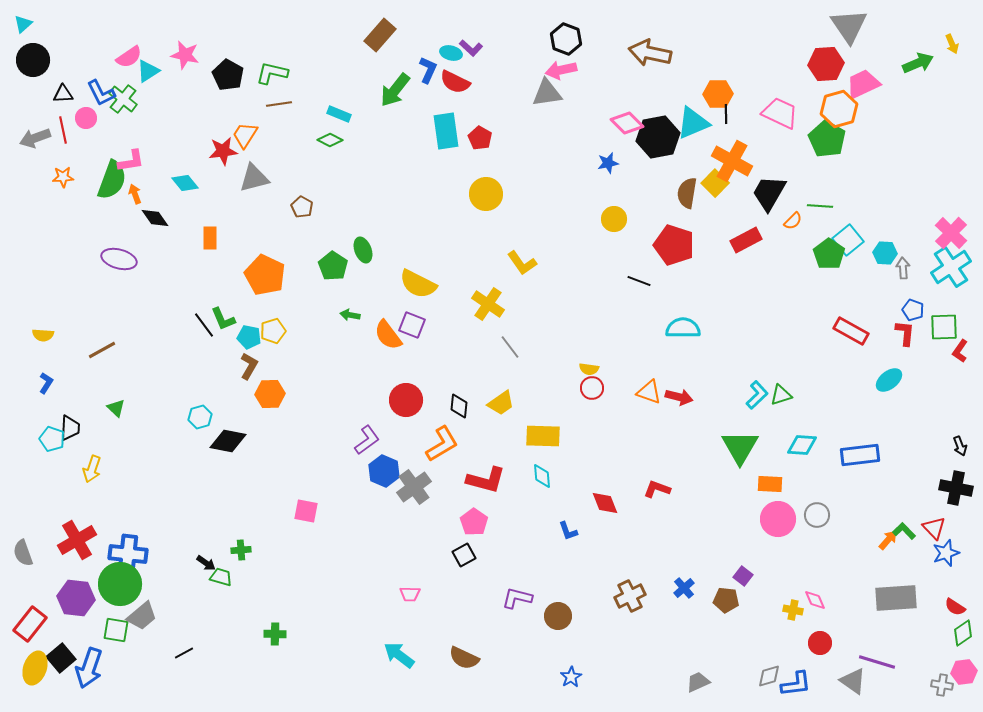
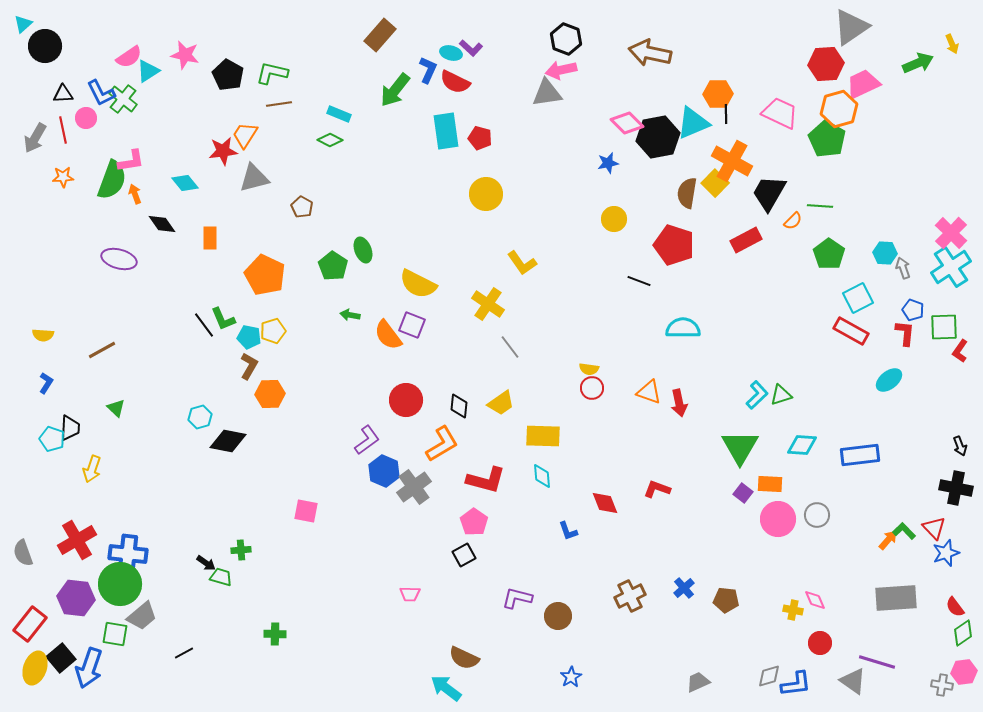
gray triangle at (849, 26): moved 2 px right, 1 px down; rotated 30 degrees clockwise
black circle at (33, 60): moved 12 px right, 14 px up
gray arrow at (35, 138): rotated 40 degrees counterclockwise
red pentagon at (480, 138): rotated 15 degrees counterclockwise
black diamond at (155, 218): moved 7 px right, 6 px down
cyan square at (848, 240): moved 10 px right, 58 px down; rotated 12 degrees clockwise
gray arrow at (903, 268): rotated 15 degrees counterclockwise
red arrow at (679, 397): moved 6 px down; rotated 64 degrees clockwise
purple square at (743, 576): moved 83 px up
red semicircle at (955, 607): rotated 20 degrees clockwise
green square at (116, 630): moved 1 px left, 4 px down
cyan arrow at (399, 655): moved 47 px right, 33 px down
